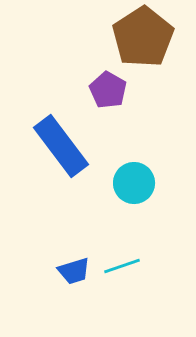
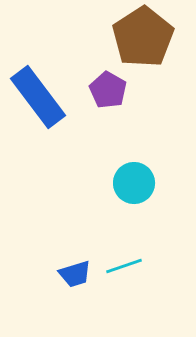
blue rectangle: moved 23 px left, 49 px up
cyan line: moved 2 px right
blue trapezoid: moved 1 px right, 3 px down
